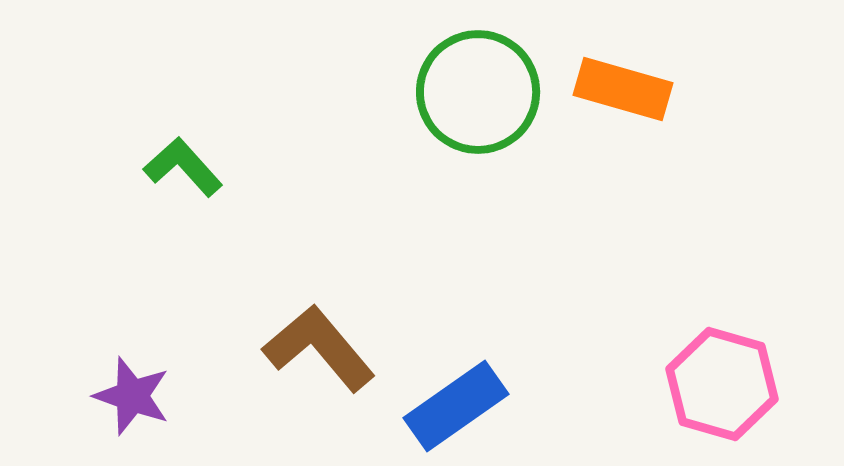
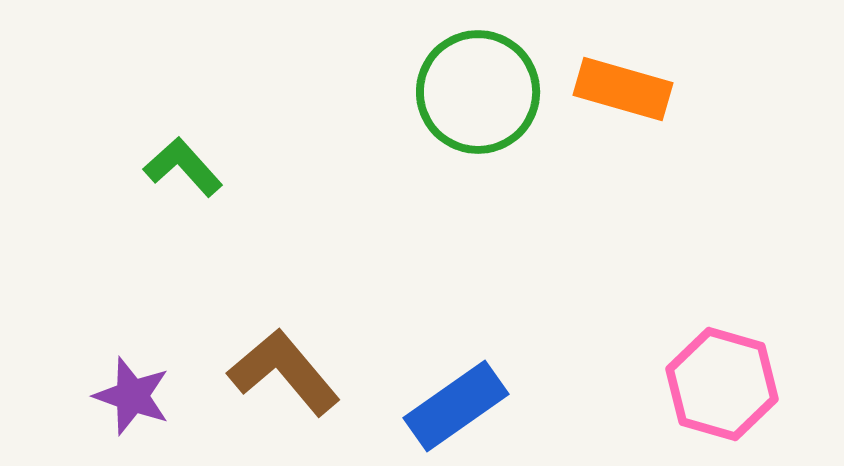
brown L-shape: moved 35 px left, 24 px down
